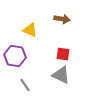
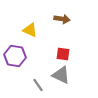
gray line: moved 13 px right
